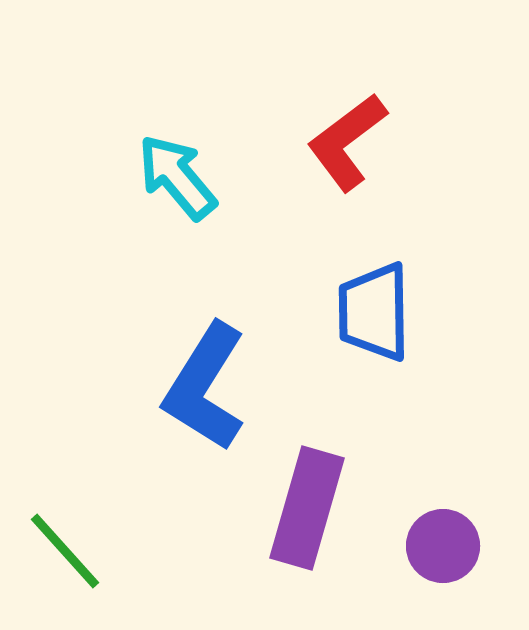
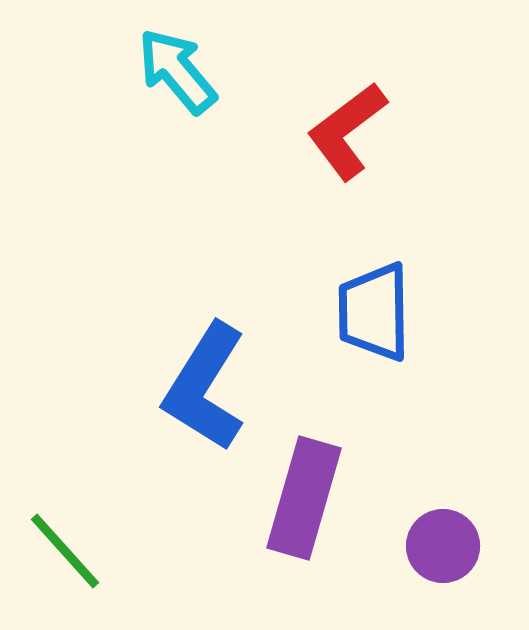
red L-shape: moved 11 px up
cyan arrow: moved 106 px up
purple rectangle: moved 3 px left, 10 px up
